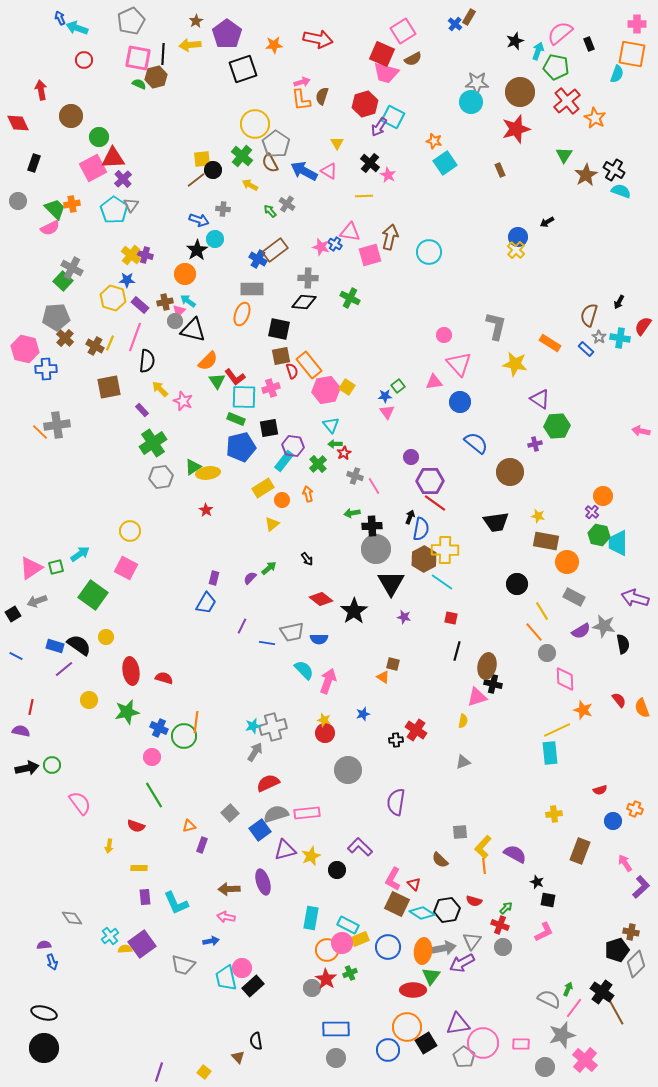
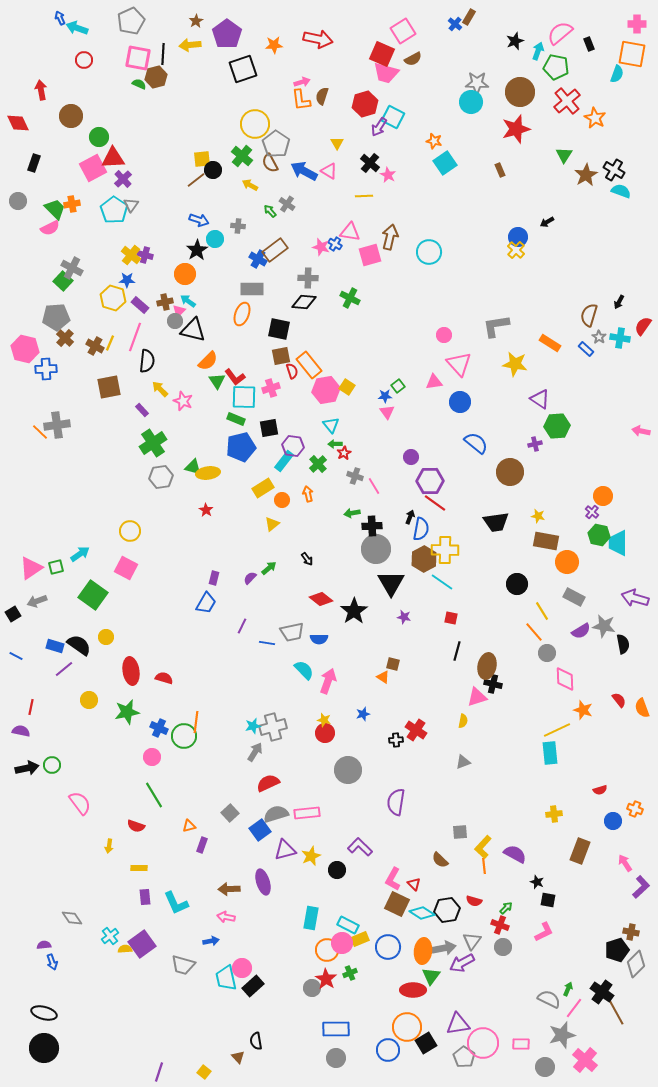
gray cross at (223, 209): moved 15 px right, 17 px down
gray L-shape at (496, 326): rotated 112 degrees counterclockwise
green triangle at (193, 467): rotated 48 degrees clockwise
